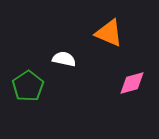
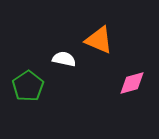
orange triangle: moved 10 px left, 7 px down
